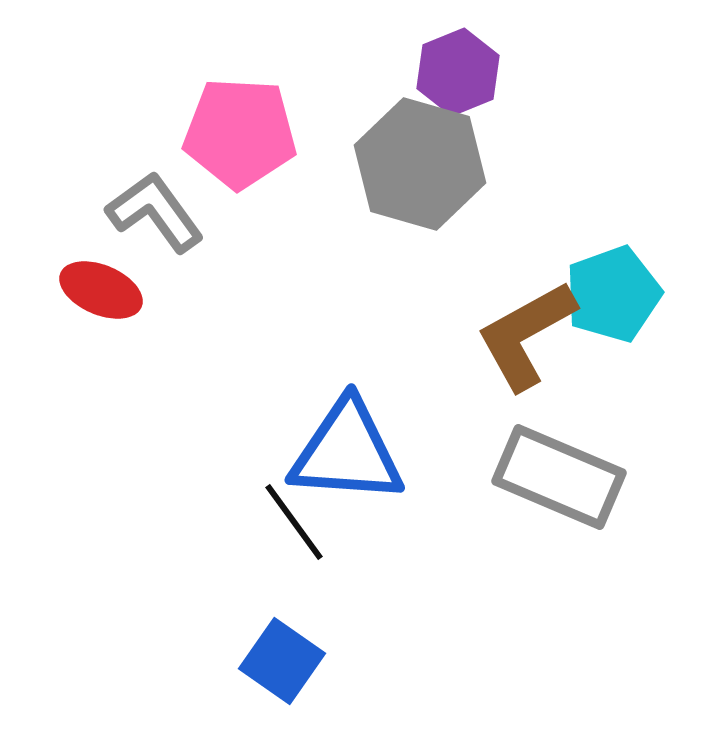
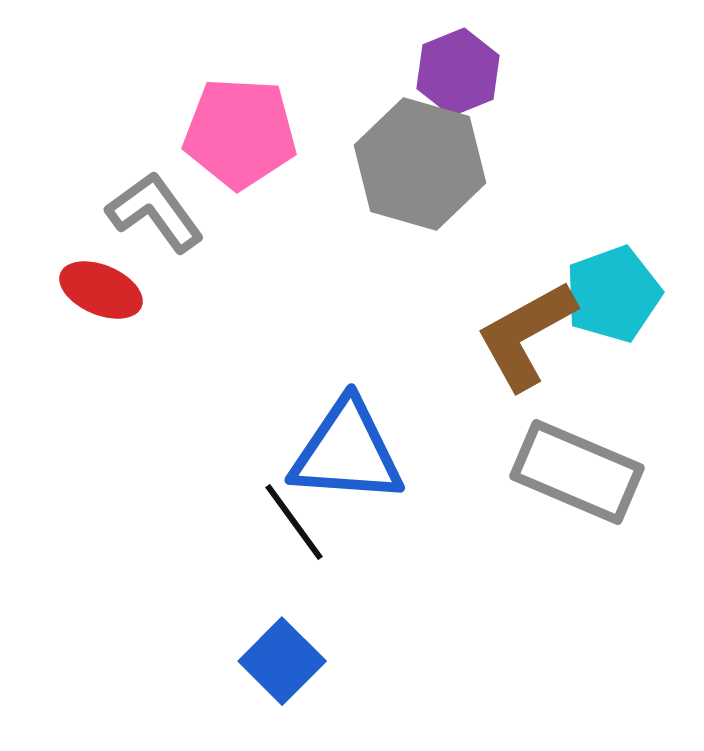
gray rectangle: moved 18 px right, 5 px up
blue square: rotated 10 degrees clockwise
